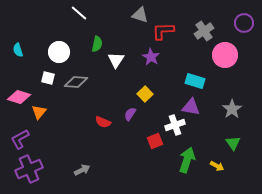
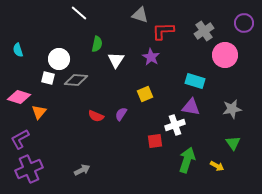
white circle: moved 7 px down
gray diamond: moved 2 px up
yellow square: rotated 21 degrees clockwise
gray star: rotated 24 degrees clockwise
purple semicircle: moved 9 px left
red semicircle: moved 7 px left, 6 px up
red square: rotated 14 degrees clockwise
